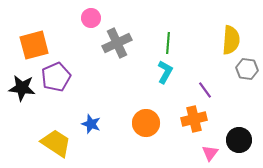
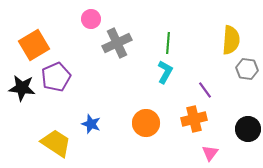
pink circle: moved 1 px down
orange square: rotated 16 degrees counterclockwise
black circle: moved 9 px right, 11 px up
